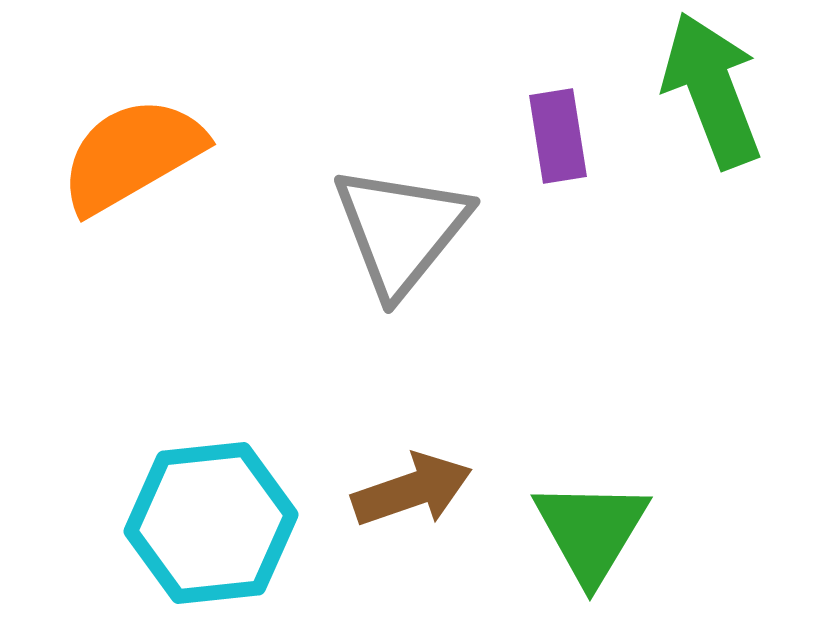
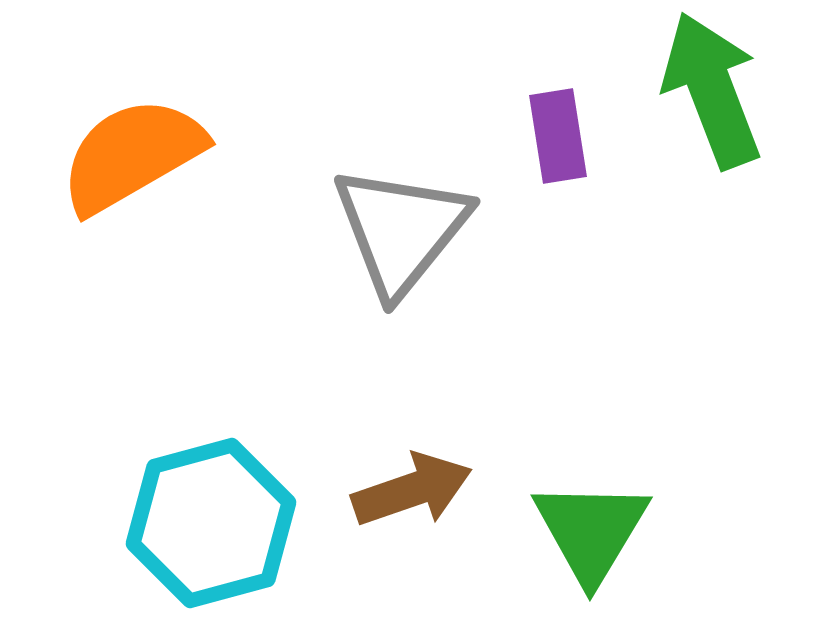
cyan hexagon: rotated 9 degrees counterclockwise
